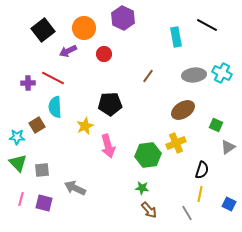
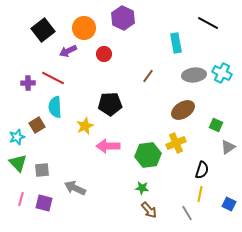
black line: moved 1 px right, 2 px up
cyan rectangle: moved 6 px down
cyan star: rotated 21 degrees counterclockwise
pink arrow: rotated 105 degrees clockwise
